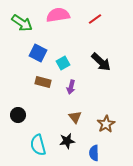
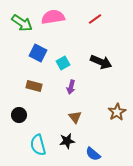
pink semicircle: moved 5 px left, 2 px down
black arrow: rotated 20 degrees counterclockwise
brown rectangle: moved 9 px left, 4 px down
black circle: moved 1 px right
brown star: moved 11 px right, 12 px up
blue semicircle: moved 1 px left, 1 px down; rotated 49 degrees counterclockwise
